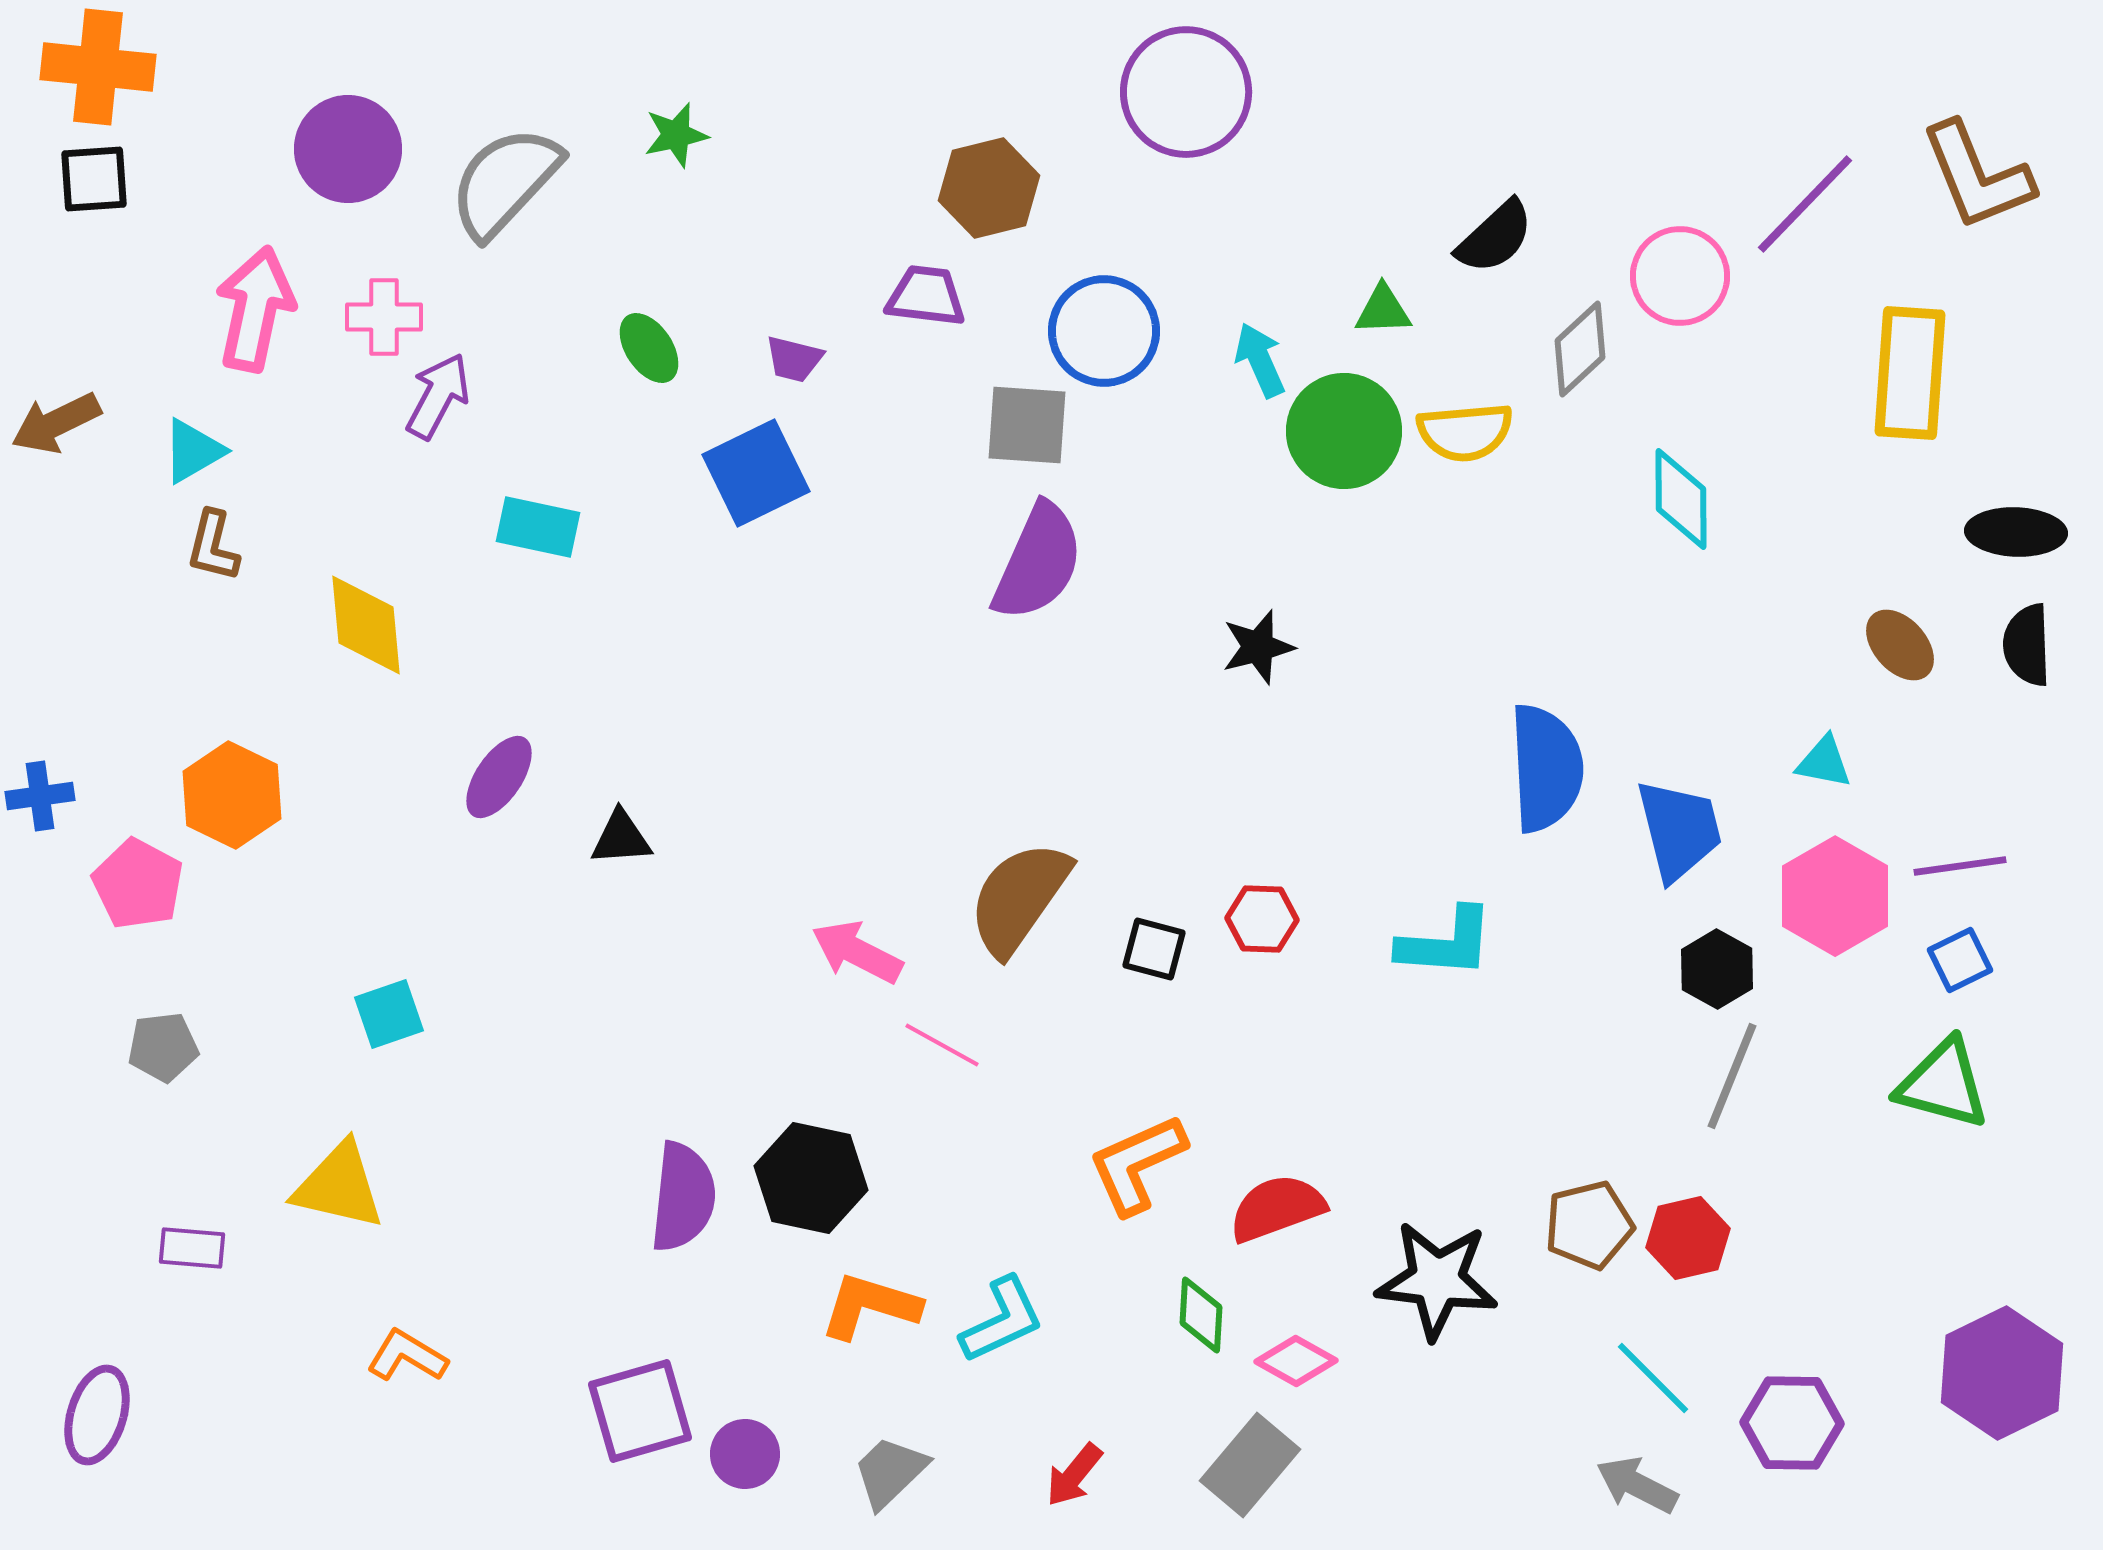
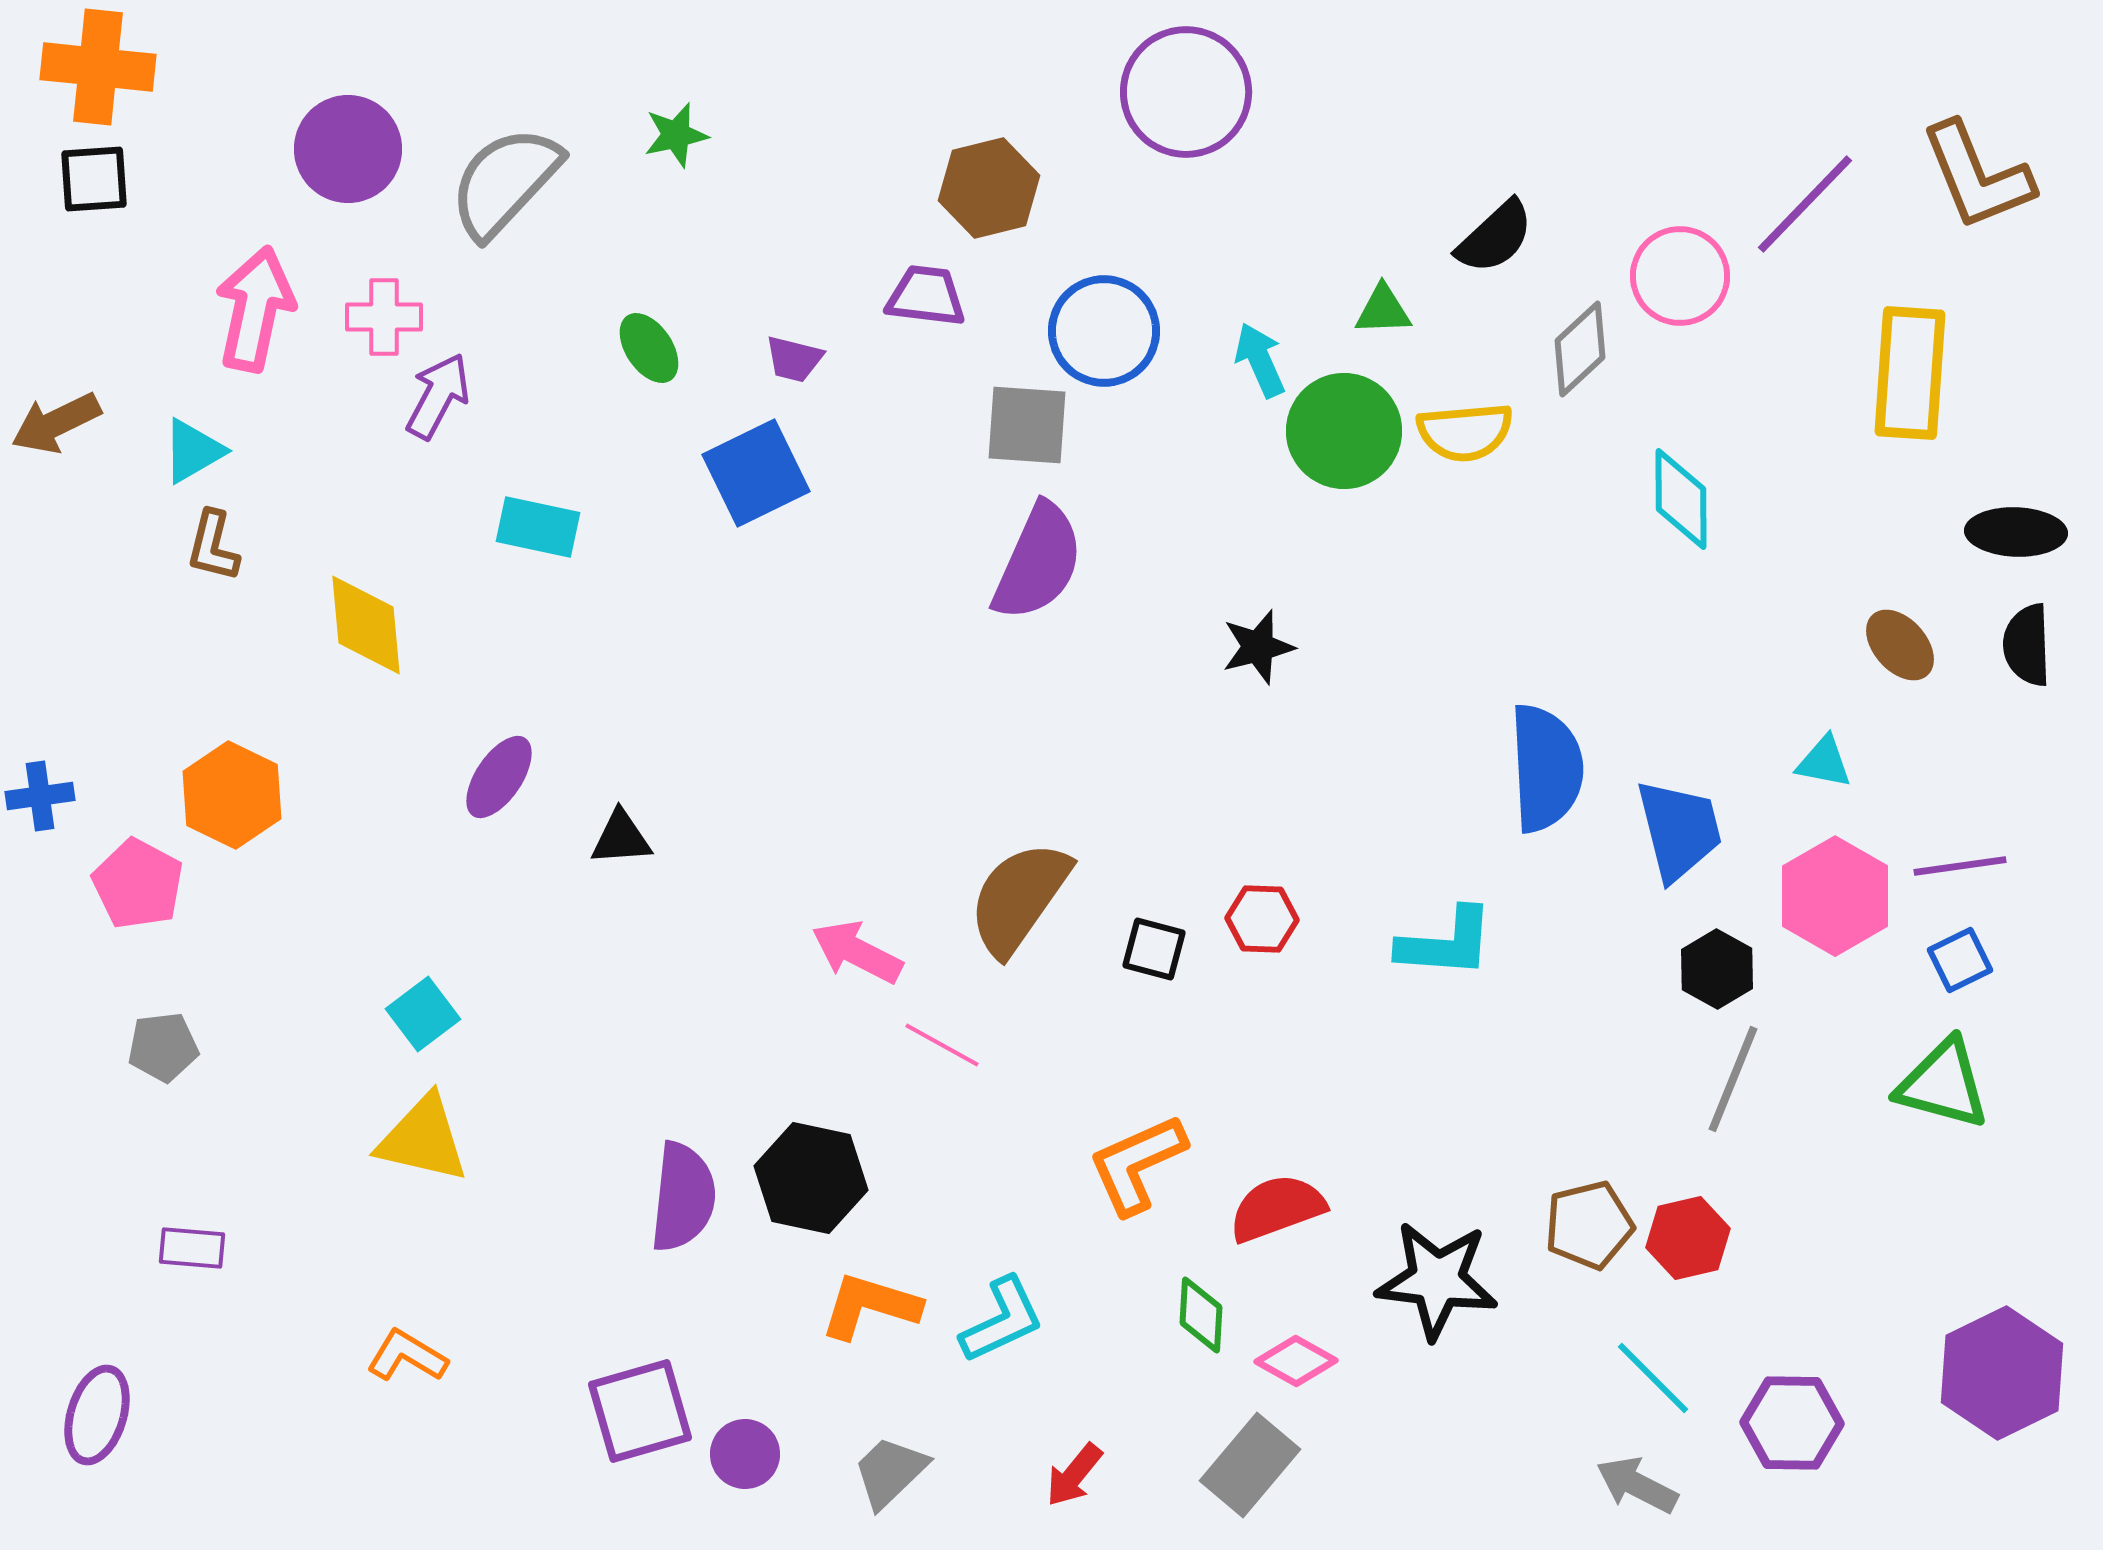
cyan square at (389, 1014): moved 34 px right; rotated 18 degrees counterclockwise
gray line at (1732, 1076): moved 1 px right, 3 px down
yellow triangle at (339, 1186): moved 84 px right, 47 px up
